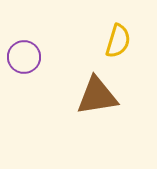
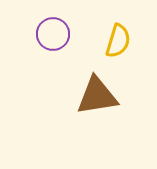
purple circle: moved 29 px right, 23 px up
